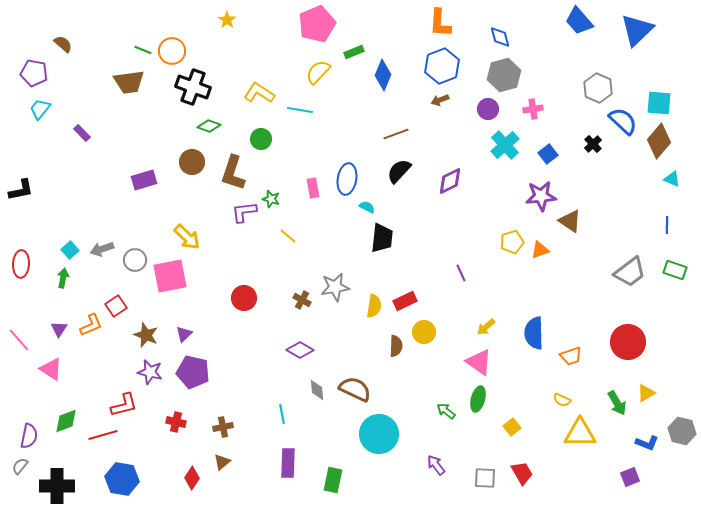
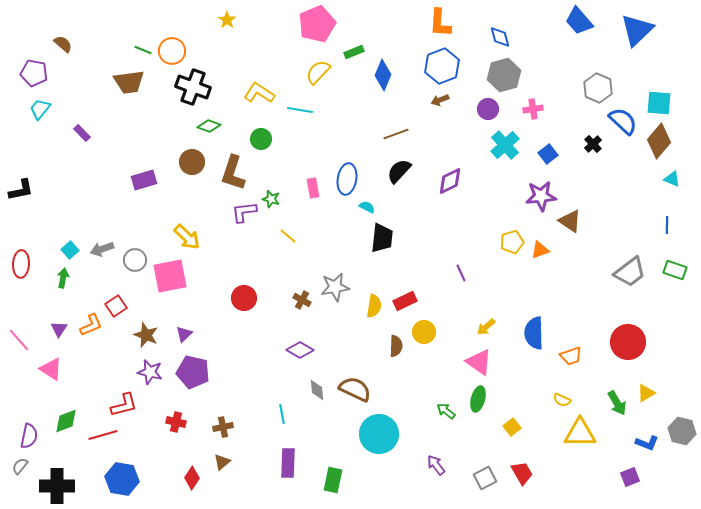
gray square at (485, 478): rotated 30 degrees counterclockwise
